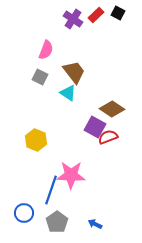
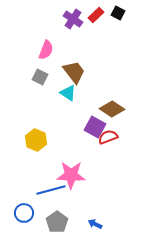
blue line: rotated 56 degrees clockwise
